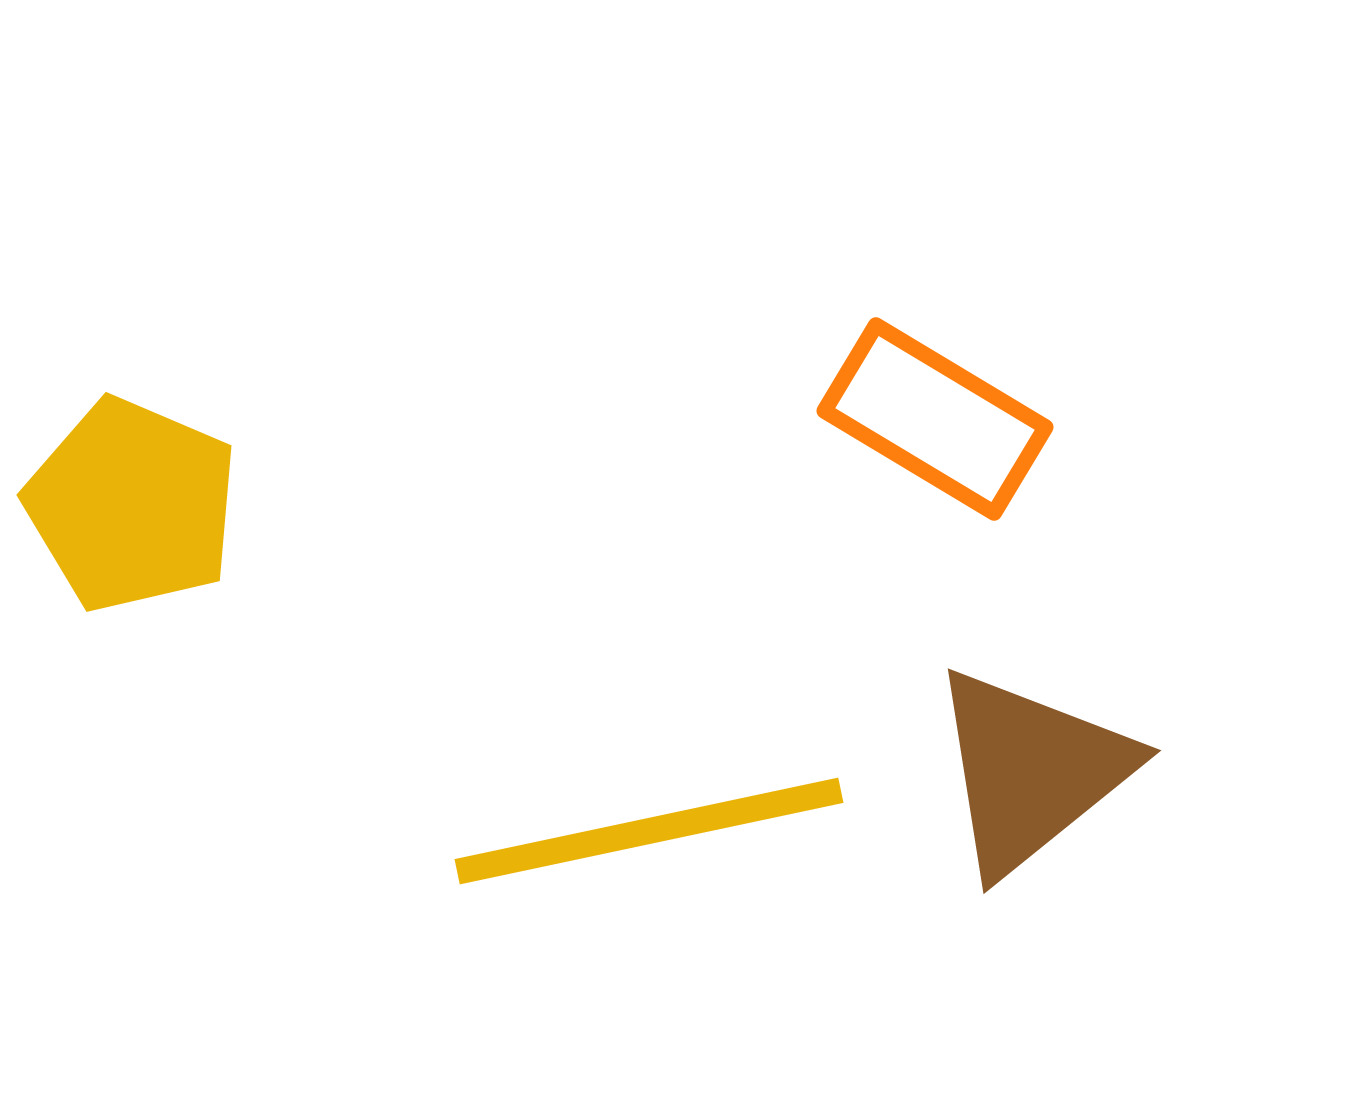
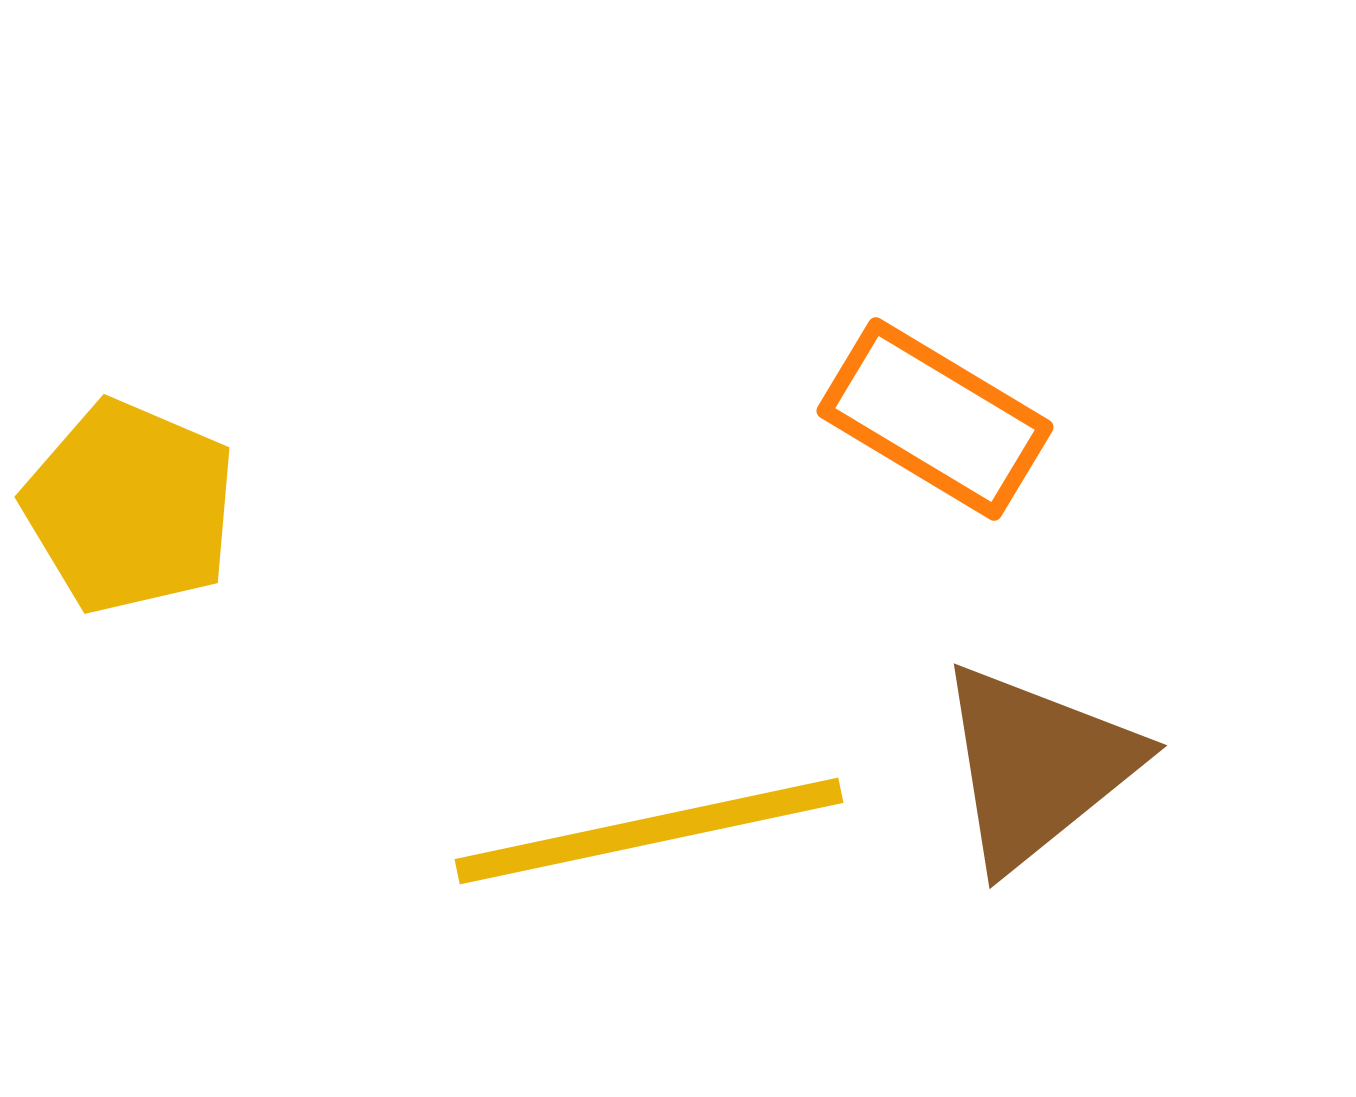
yellow pentagon: moved 2 px left, 2 px down
brown triangle: moved 6 px right, 5 px up
